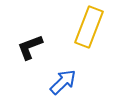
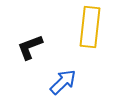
yellow rectangle: moved 1 px right; rotated 15 degrees counterclockwise
